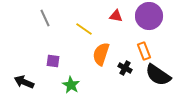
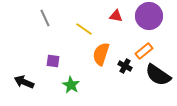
orange rectangle: rotated 72 degrees clockwise
black cross: moved 2 px up
